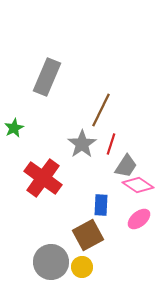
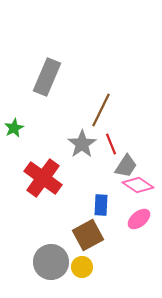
red line: rotated 40 degrees counterclockwise
